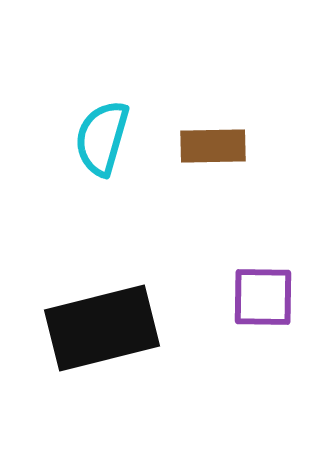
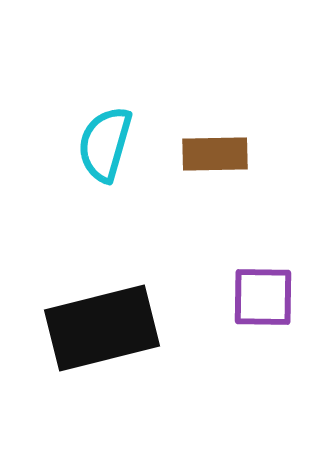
cyan semicircle: moved 3 px right, 6 px down
brown rectangle: moved 2 px right, 8 px down
